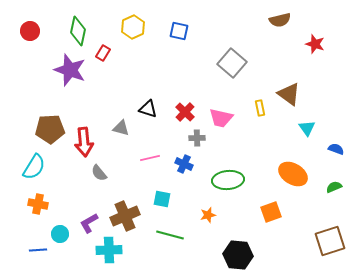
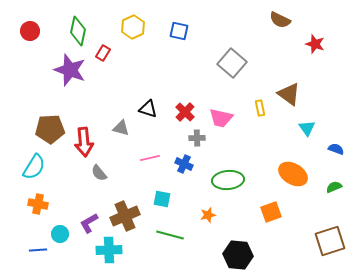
brown semicircle: rotated 40 degrees clockwise
